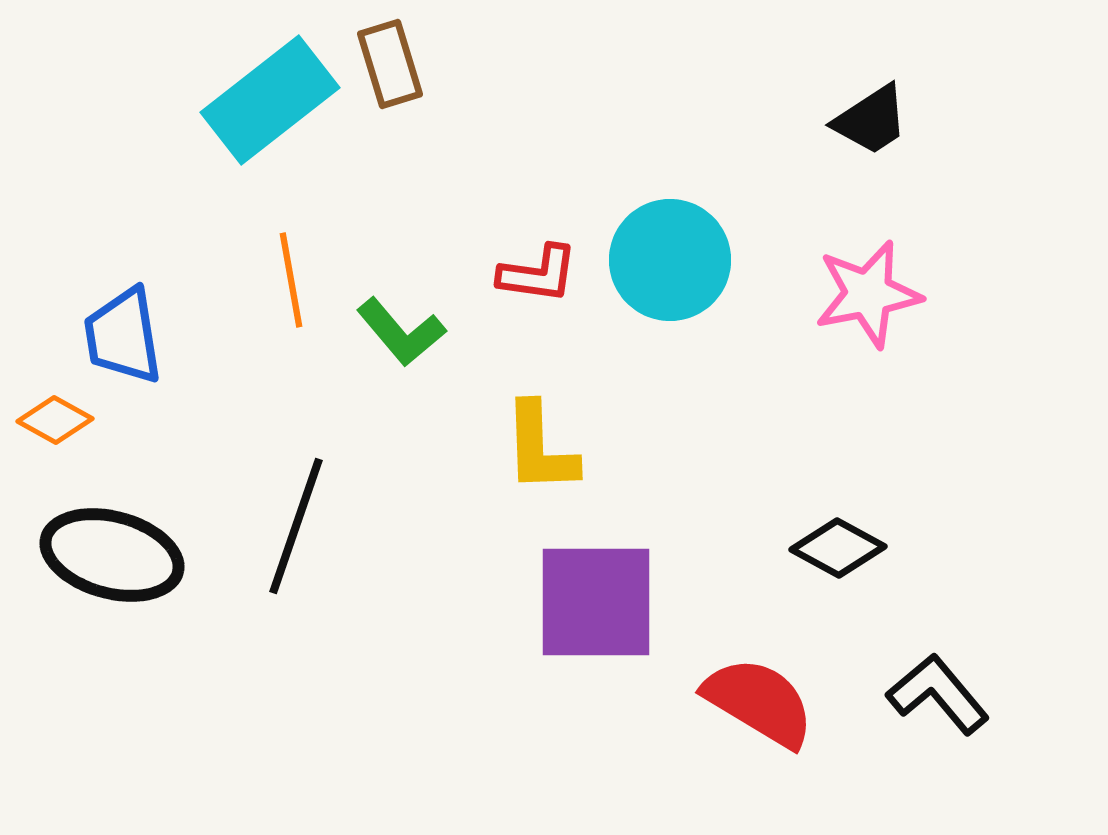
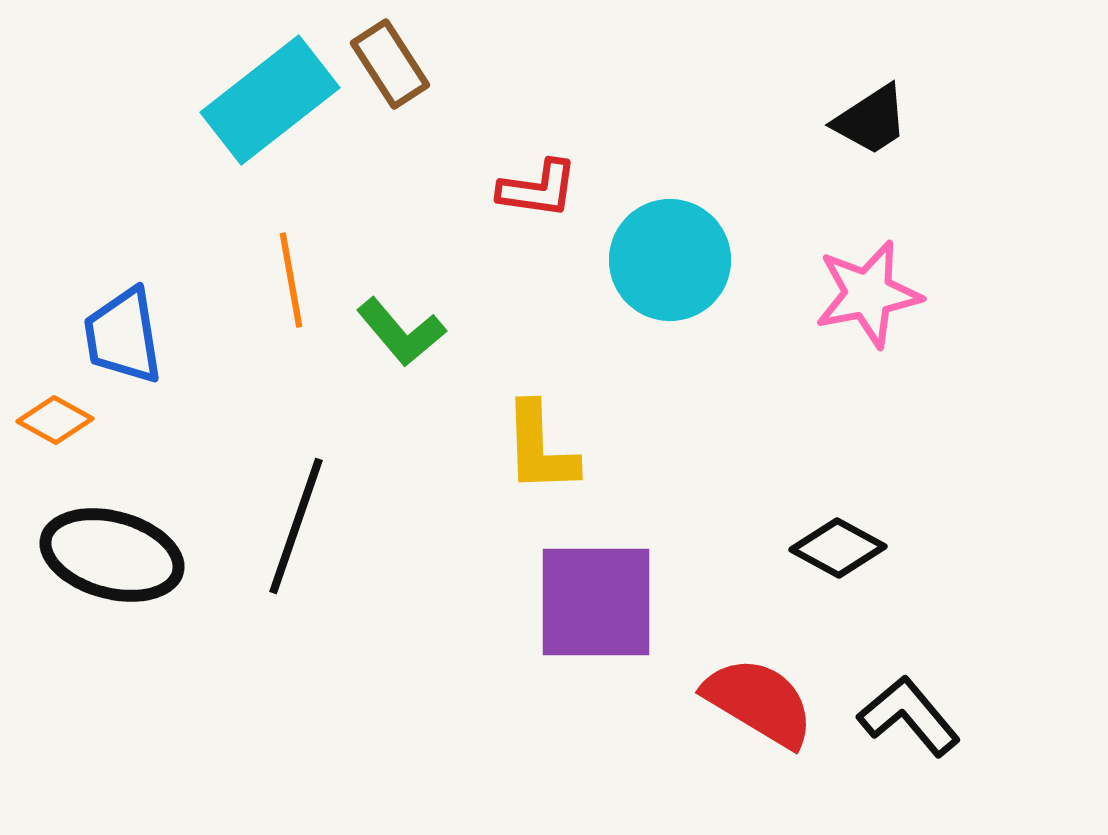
brown rectangle: rotated 16 degrees counterclockwise
red L-shape: moved 85 px up
black L-shape: moved 29 px left, 22 px down
